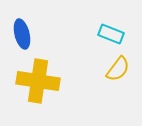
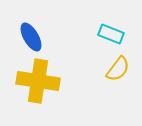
blue ellipse: moved 9 px right, 3 px down; rotated 16 degrees counterclockwise
